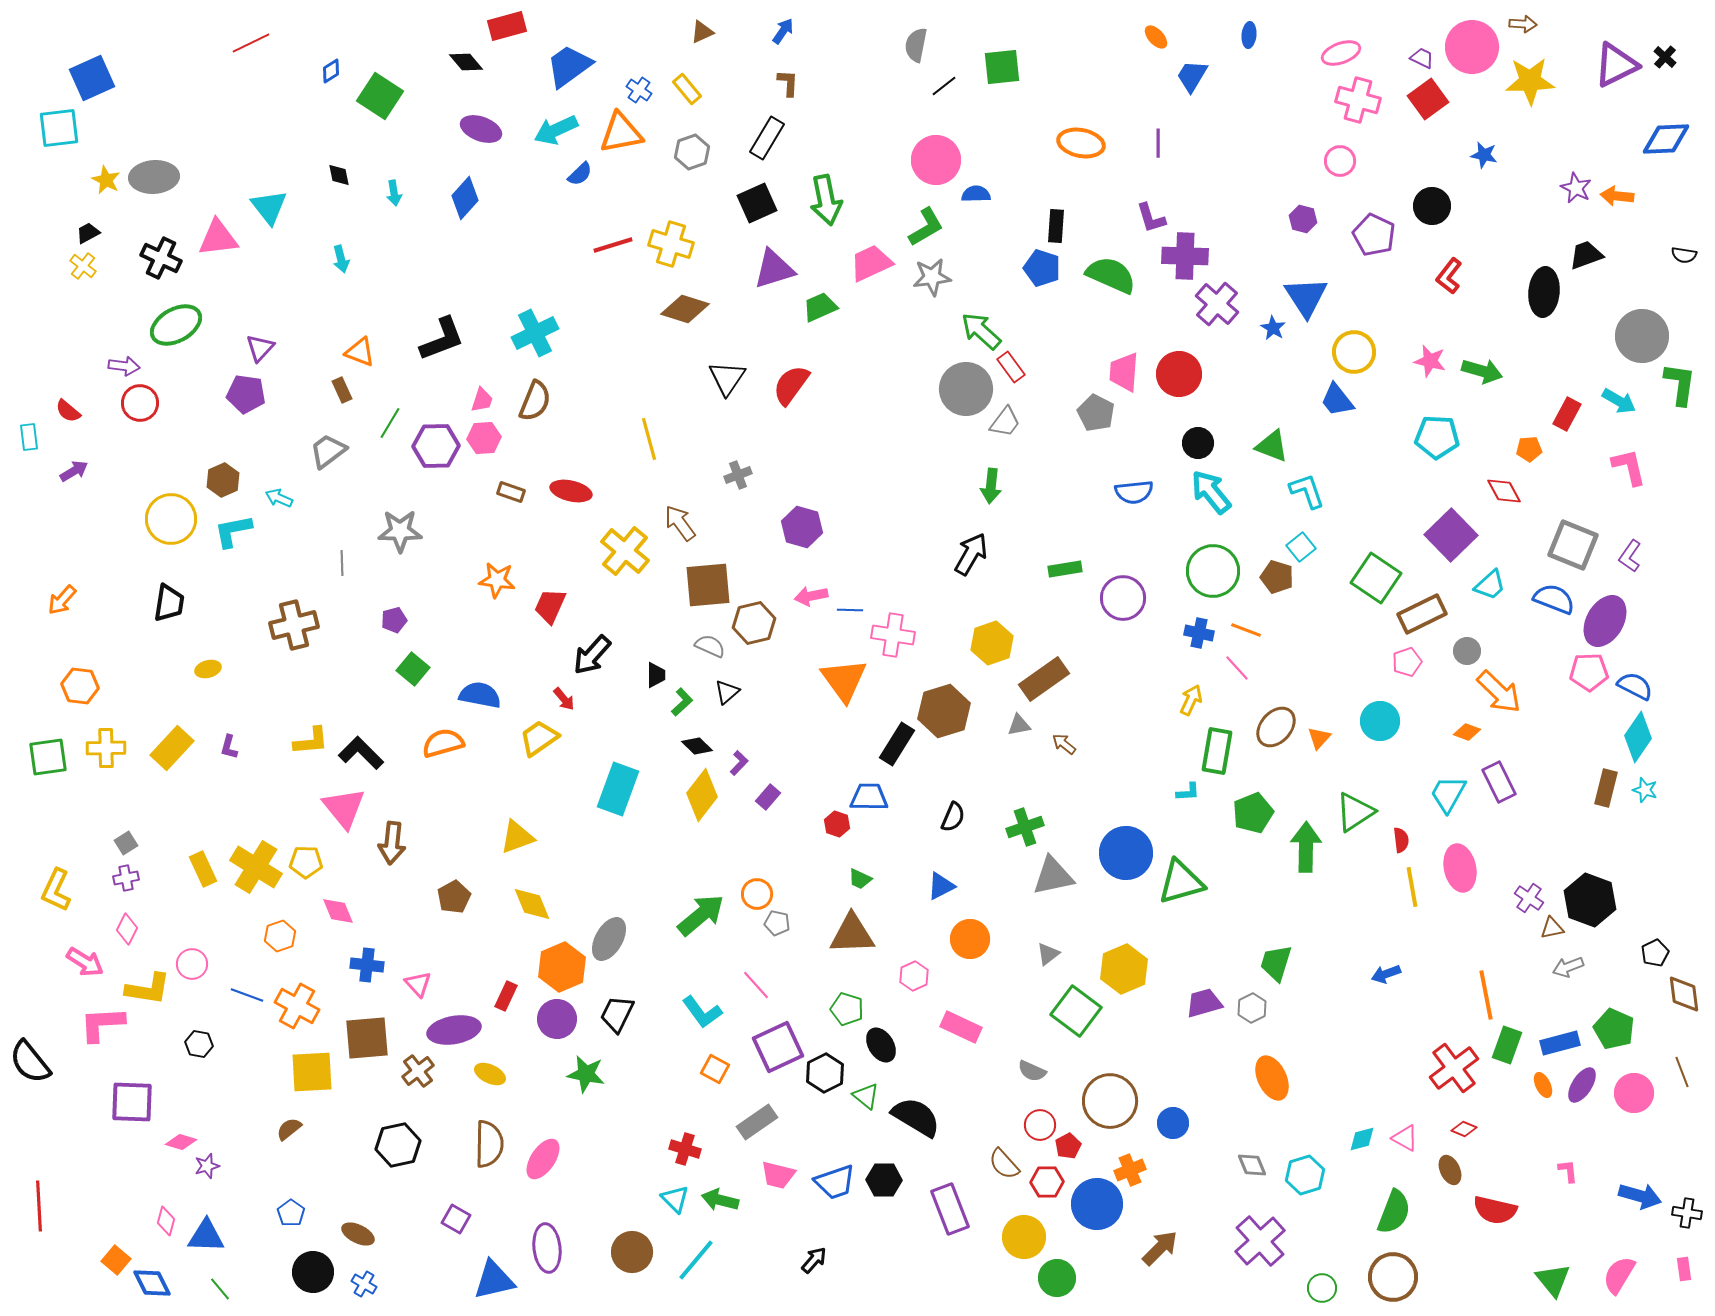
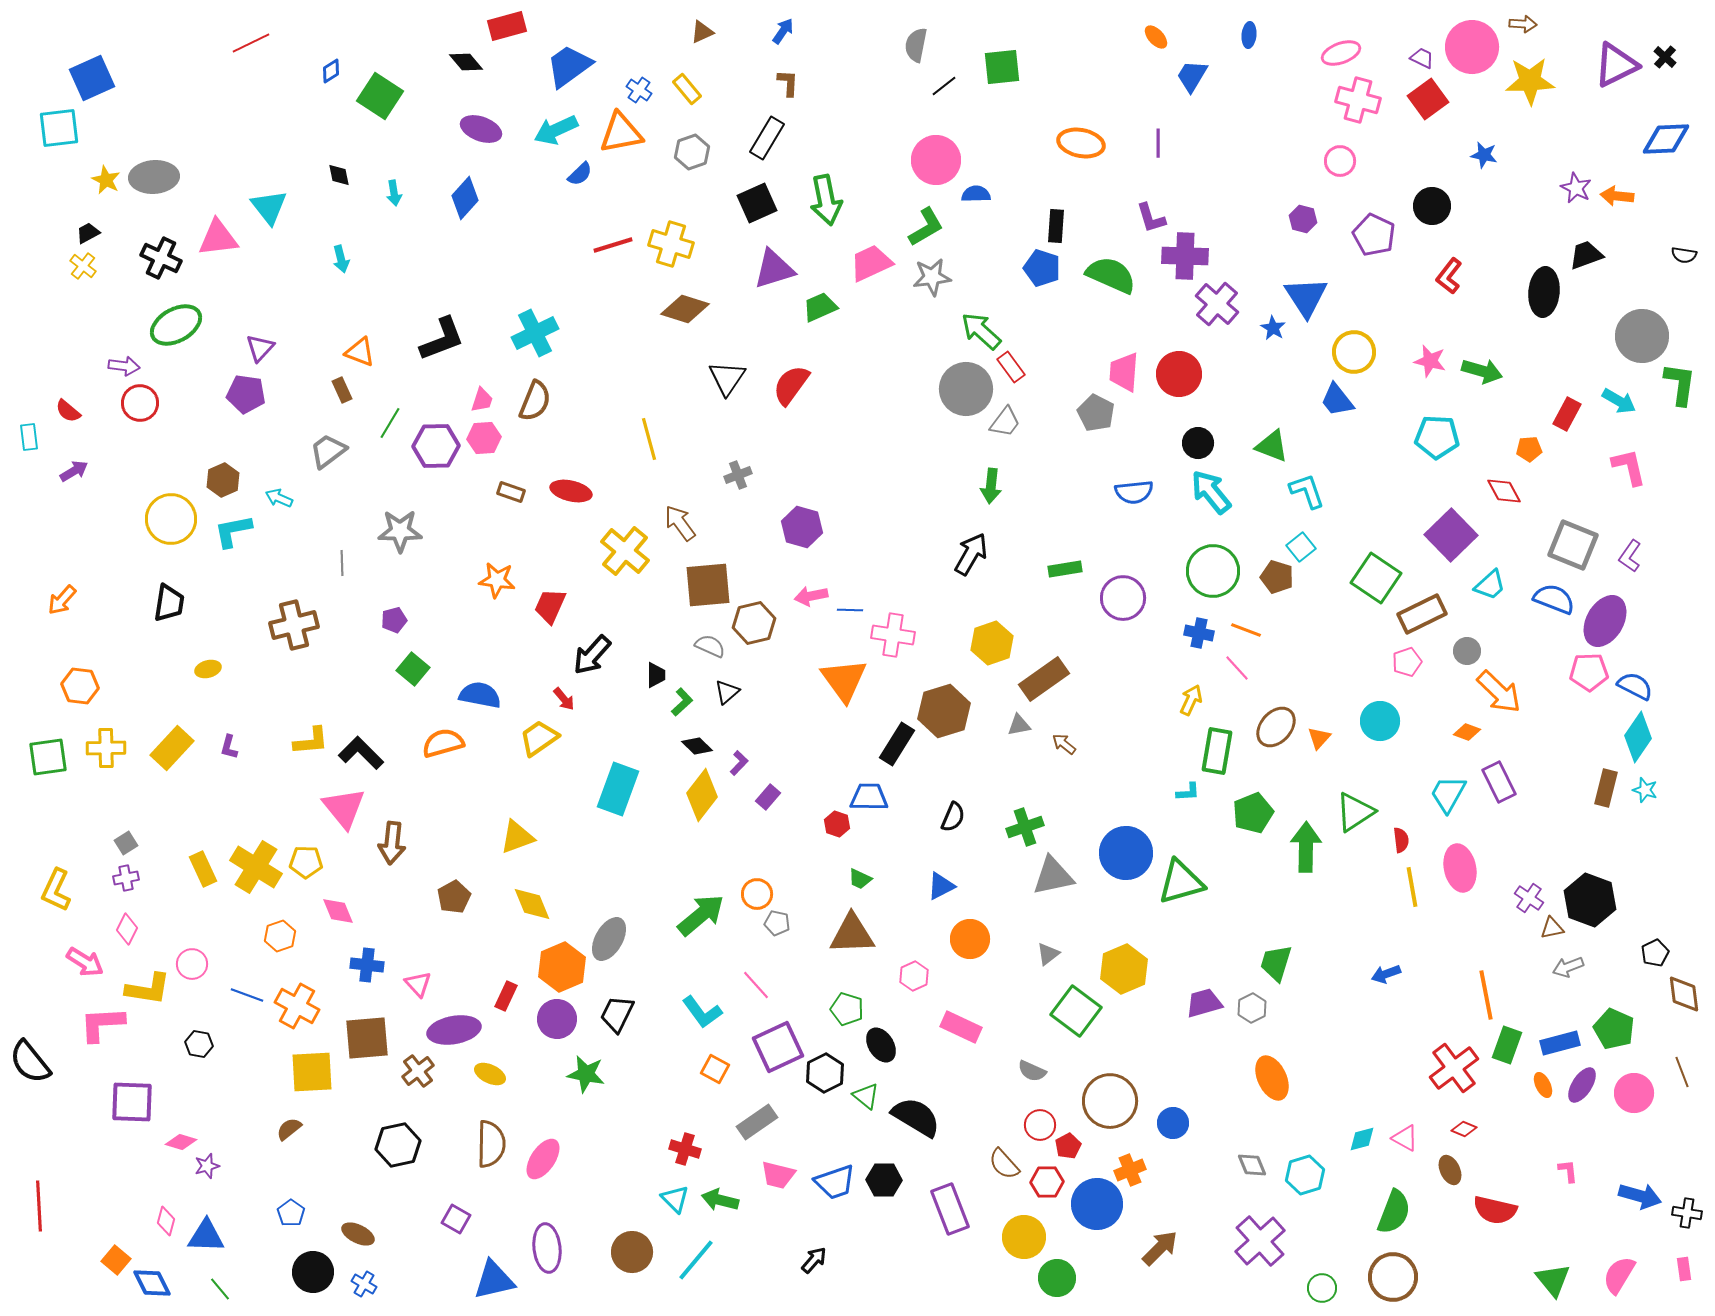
brown semicircle at (489, 1144): moved 2 px right
